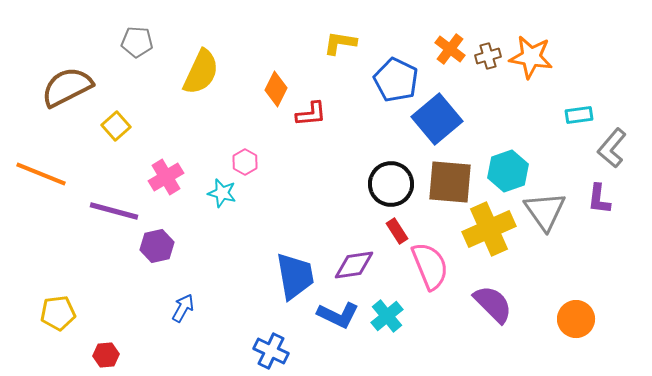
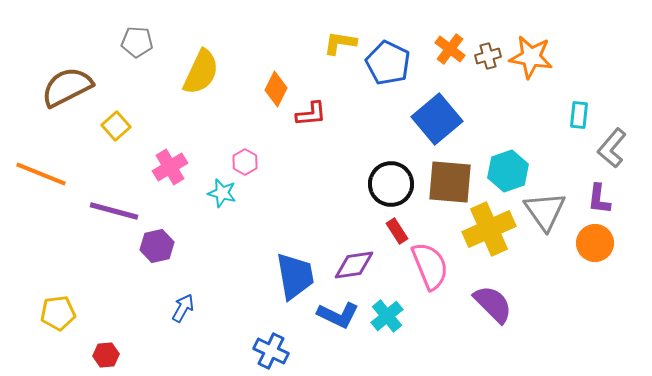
blue pentagon: moved 8 px left, 17 px up
cyan rectangle: rotated 76 degrees counterclockwise
pink cross: moved 4 px right, 10 px up
orange circle: moved 19 px right, 76 px up
